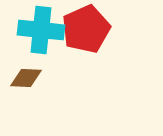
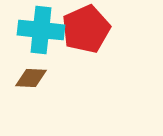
brown diamond: moved 5 px right
